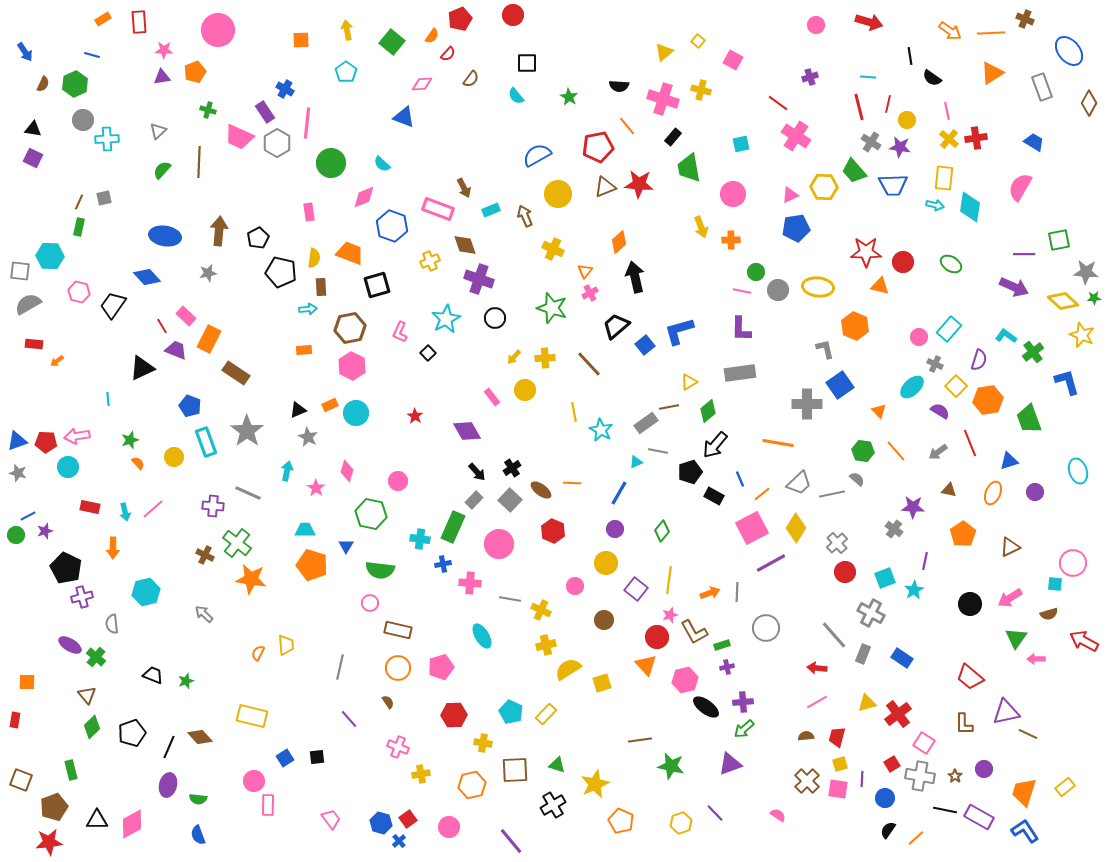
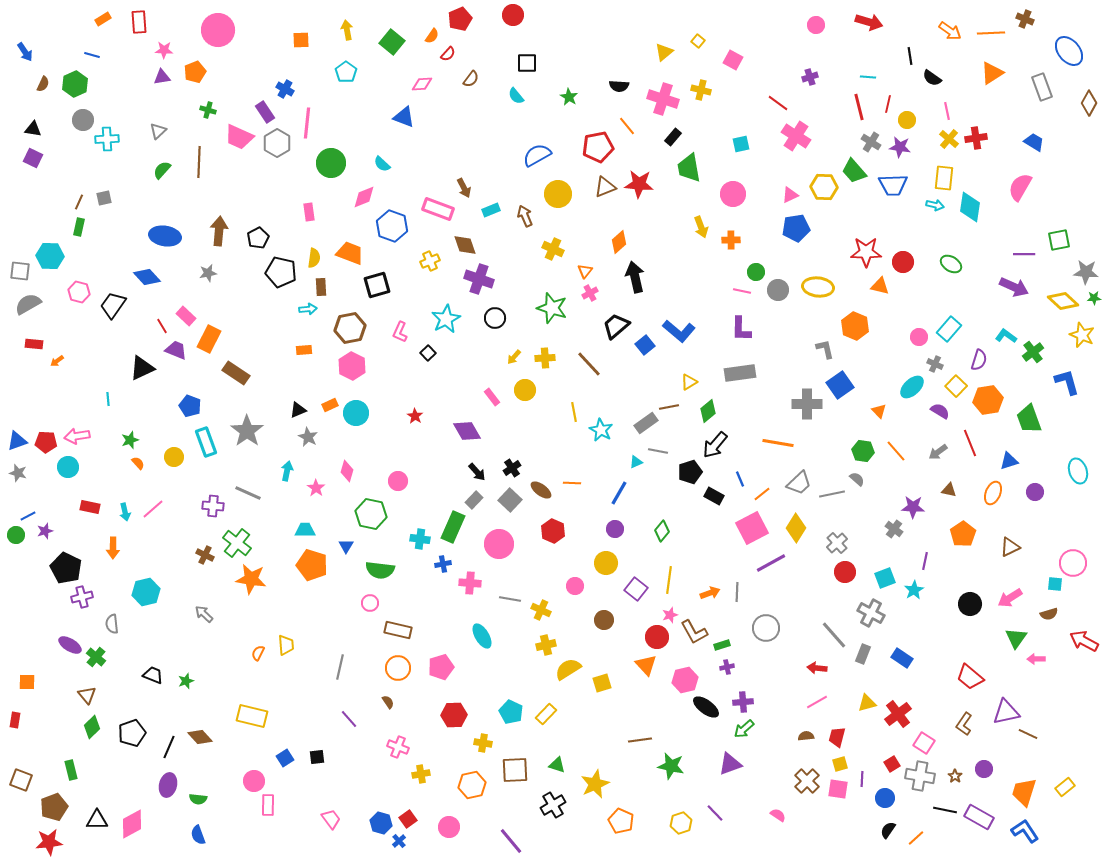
blue L-shape at (679, 331): rotated 124 degrees counterclockwise
brown L-shape at (964, 724): rotated 35 degrees clockwise
